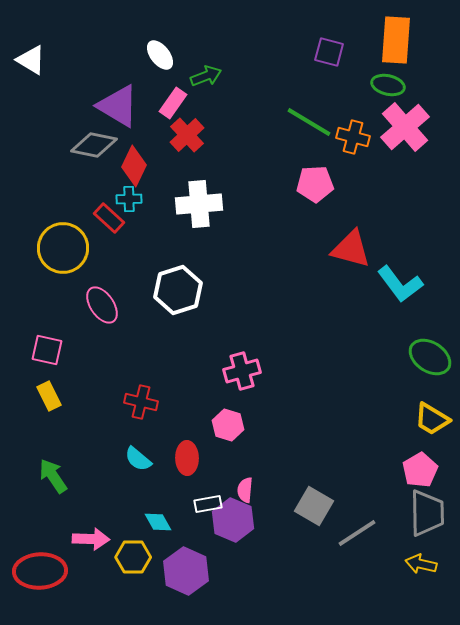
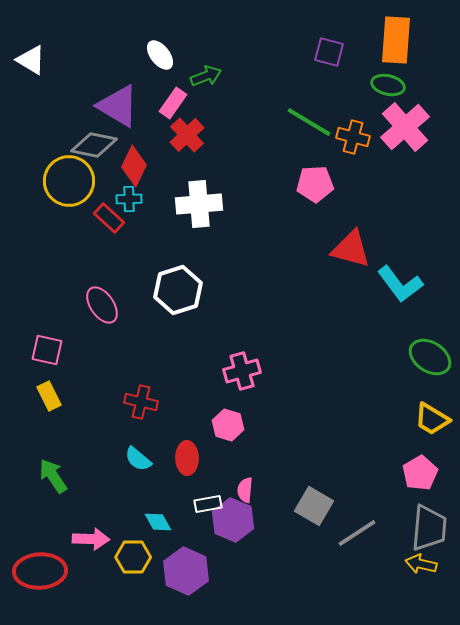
yellow circle at (63, 248): moved 6 px right, 67 px up
pink pentagon at (420, 470): moved 3 px down
gray trapezoid at (427, 513): moved 2 px right, 15 px down; rotated 6 degrees clockwise
